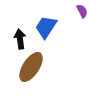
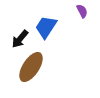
black arrow: rotated 132 degrees counterclockwise
